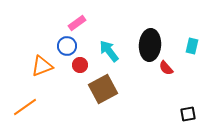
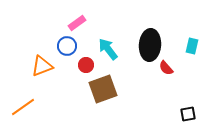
cyan arrow: moved 1 px left, 2 px up
red circle: moved 6 px right
brown square: rotated 8 degrees clockwise
orange line: moved 2 px left
